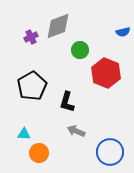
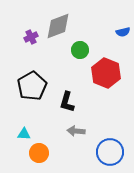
gray arrow: rotated 18 degrees counterclockwise
